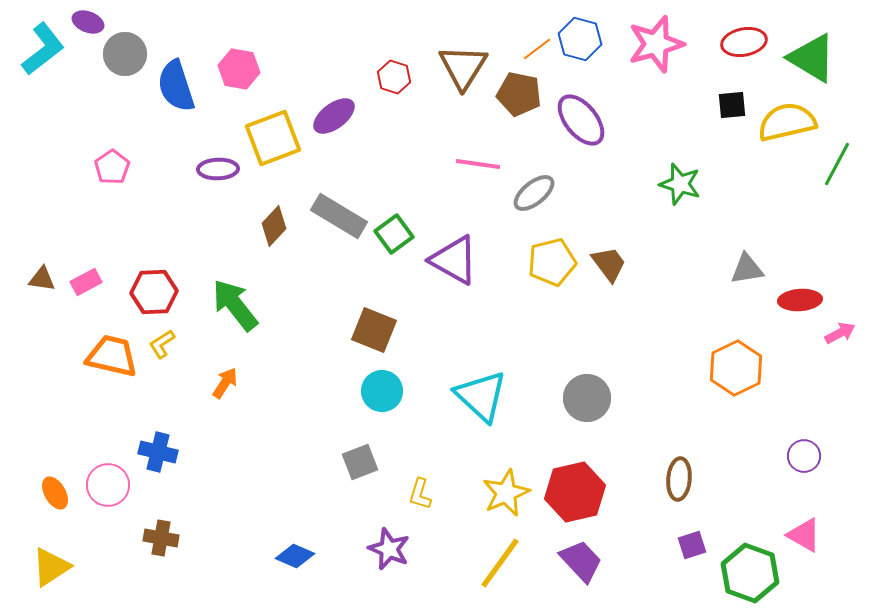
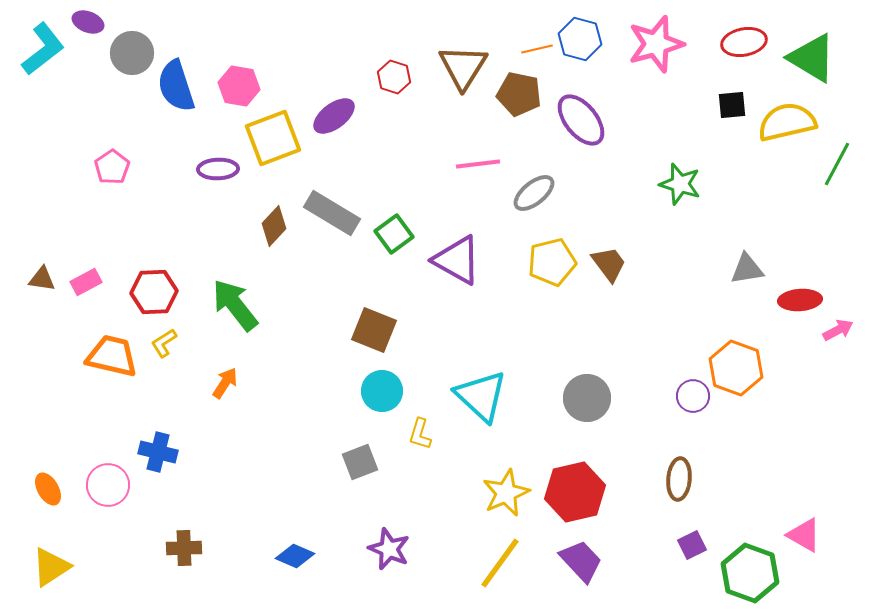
orange line at (537, 49): rotated 24 degrees clockwise
gray circle at (125, 54): moved 7 px right, 1 px up
pink hexagon at (239, 69): moved 17 px down
pink line at (478, 164): rotated 15 degrees counterclockwise
gray rectangle at (339, 216): moved 7 px left, 3 px up
purple triangle at (454, 260): moved 3 px right
pink arrow at (840, 333): moved 2 px left, 3 px up
yellow L-shape at (162, 344): moved 2 px right, 1 px up
orange hexagon at (736, 368): rotated 14 degrees counterclockwise
purple circle at (804, 456): moved 111 px left, 60 px up
orange ellipse at (55, 493): moved 7 px left, 4 px up
yellow L-shape at (420, 494): moved 60 px up
brown cross at (161, 538): moved 23 px right, 10 px down; rotated 12 degrees counterclockwise
purple square at (692, 545): rotated 8 degrees counterclockwise
